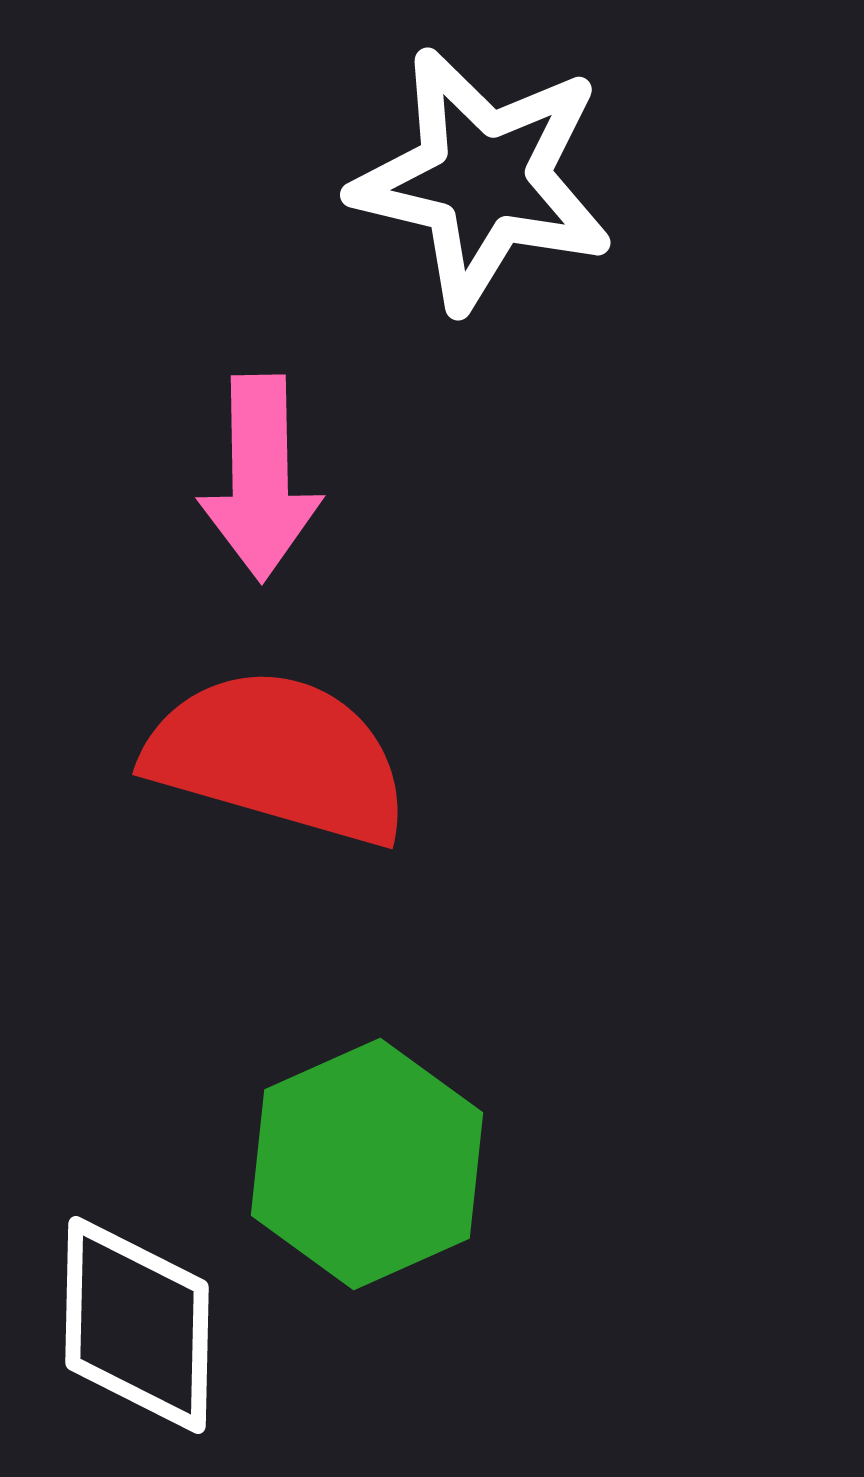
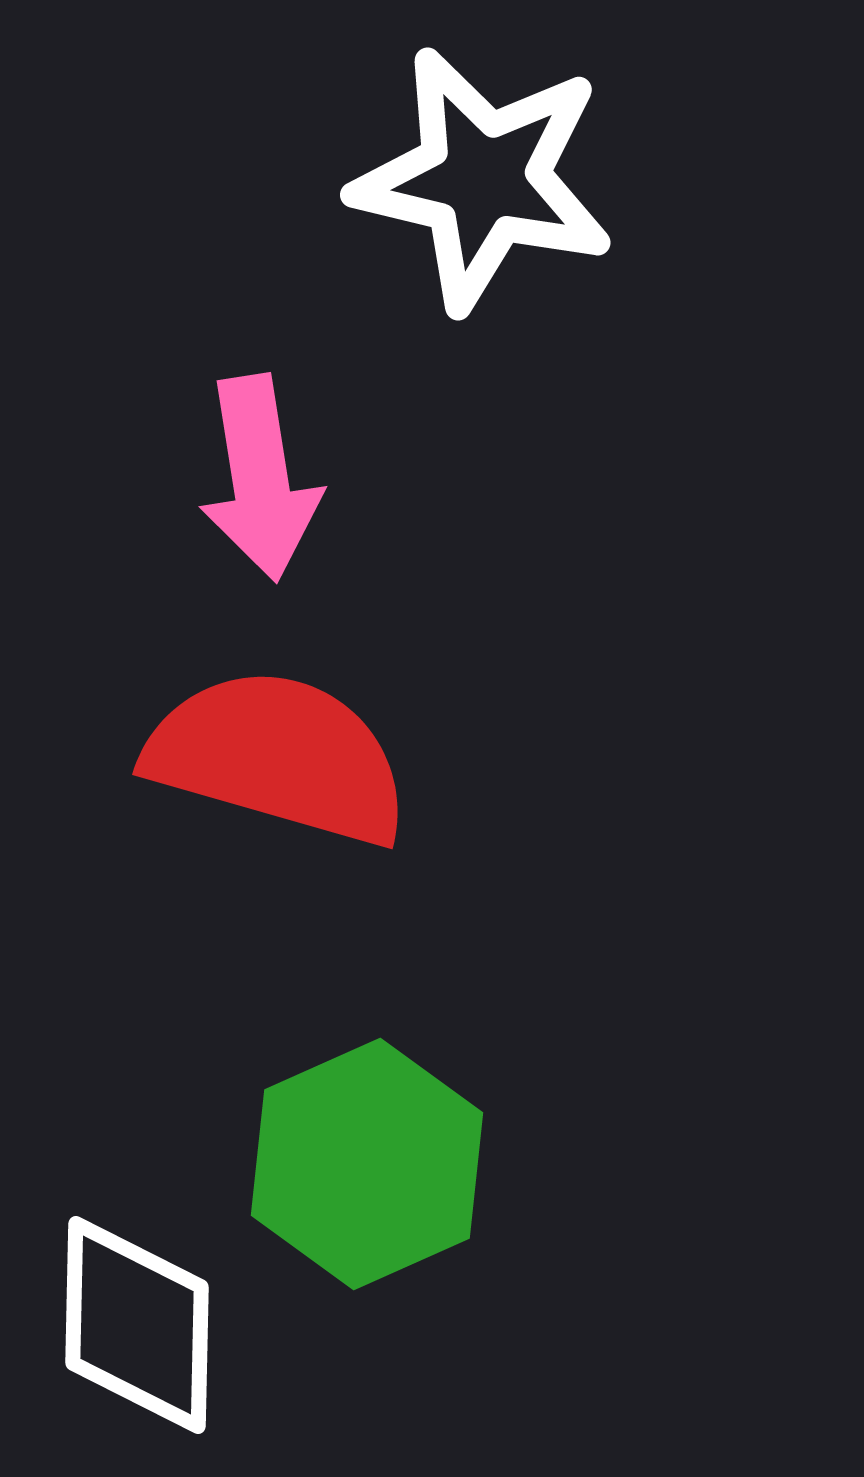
pink arrow: rotated 8 degrees counterclockwise
